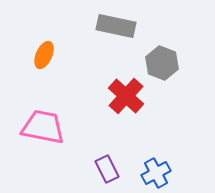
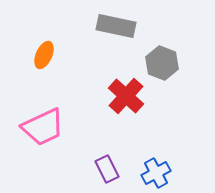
pink trapezoid: rotated 144 degrees clockwise
